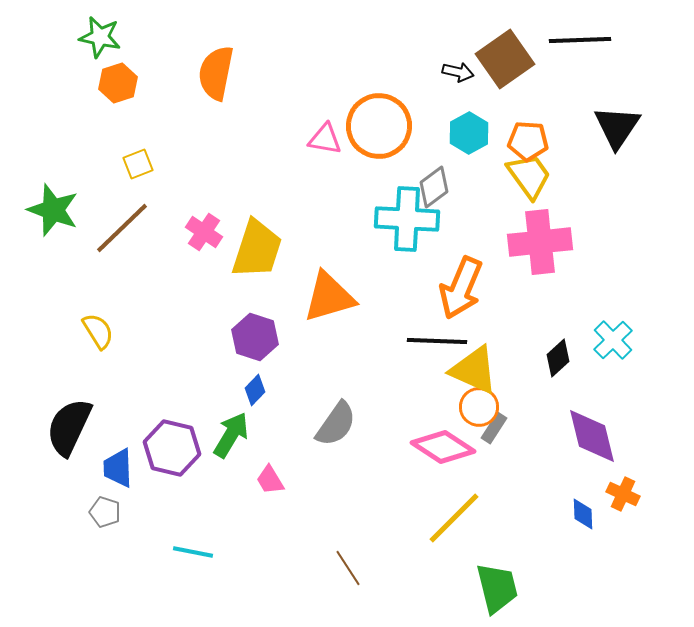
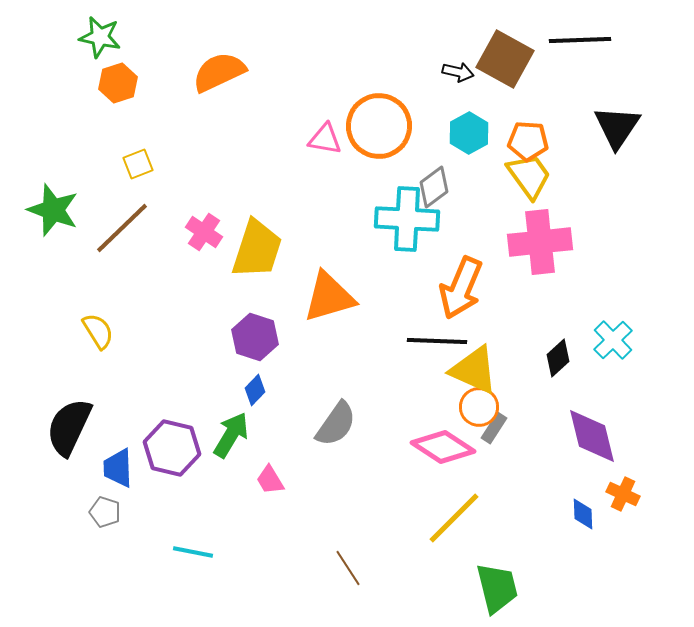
brown square at (505, 59): rotated 26 degrees counterclockwise
orange semicircle at (216, 73): moved 3 px right, 1 px up; rotated 54 degrees clockwise
